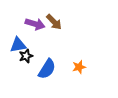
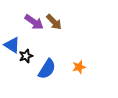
purple arrow: moved 1 px left, 2 px up; rotated 18 degrees clockwise
blue triangle: moved 6 px left; rotated 42 degrees clockwise
